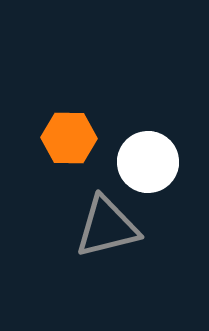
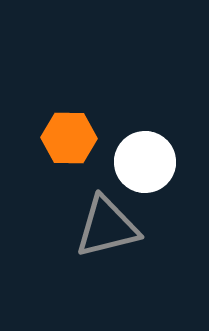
white circle: moved 3 px left
